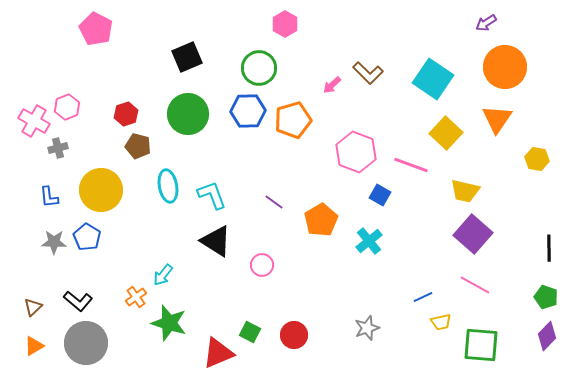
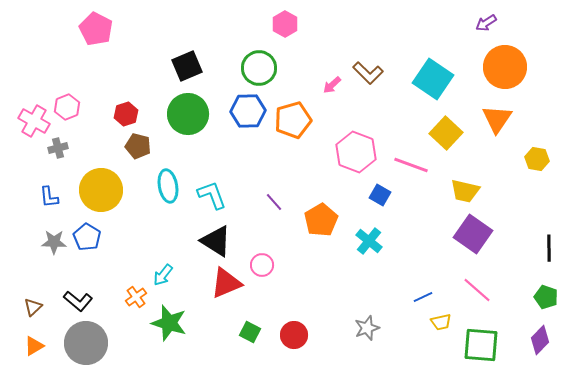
black square at (187, 57): moved 9 px down
purple line at (274, 202): rotated 12 degrees clockwise
purple square at (473, 234): rotated 6 degrees counterclockwise
cyan cross at (369, 241): rotated 12 degrees counterclockwise
pink line at (475, 285): moved 2 px right, 5 px down; rotated 12 degrees clockwise
purple diamond at (547, 336): moved 7 px left, 4 px down
red triangle at (218, 353): moved 8 px right, 70 px up
